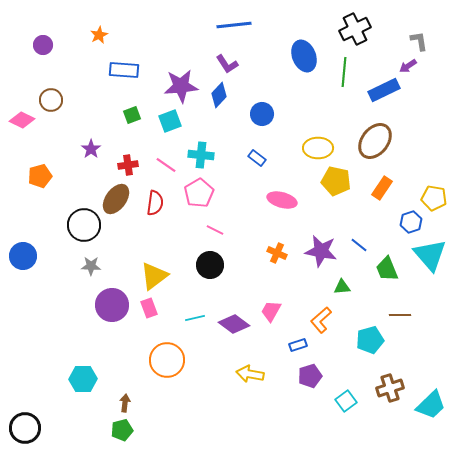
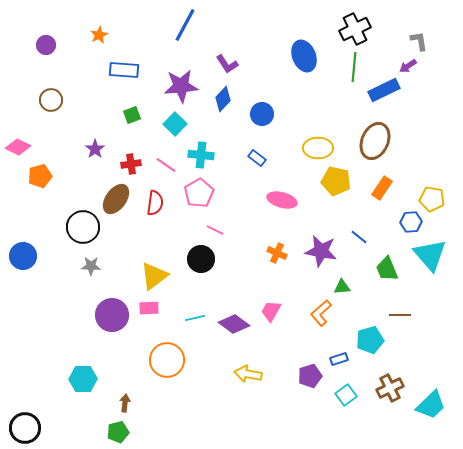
blue line at (234, 25): moved 49 px left; rotated 56 degrees counterclockwise
purple circle at (43, 45): moved 3 px right
green line at (344, 72): moved 10 px right, 5 px up
blue diamond at (219, 95): moved 4 px right, 4 px down
pink diamond at (22, 120): moved 4 px left, 27 px down
cyan square at (170, 121): moved 5 px right, 3 px down; rotated 25 degrees counterclockwise
brown ellipse at (375, 141): rotated 15 degrees counterclockwise
purple star at (91, 149): moved 4 px right
red cross at (128, 165): moved 3 px right, 1 px up
yellow pentagon at (434, 198): moved 2 px left, 1 px down
blue hexagon at (411, 222): rotated 15 degrees clockwise
black circle at (84, 225): moved 1 px left, 2 px down
blue line at (359, 245): moved 8 px up
black circle at (210, 265): moved 9 px left, 6 px up
purple circle at (112, 305): moved 10 px down
pink rectangle at (149, 308): rotated 72 degrees counterclockwise
orange L-shape at (321, 320): moved 7 px up
blue rectangle at (298, 345): moved 41 px right, 14 px down
yellow arrow at (250, 374): moved 2 px left
brown cross at (390, 388): rotated 8 degrees counterclockwise
cyan square at (346, 401): moved 6 px up
green pentagon at (122, 430): moved 4 px left, 2 px down
